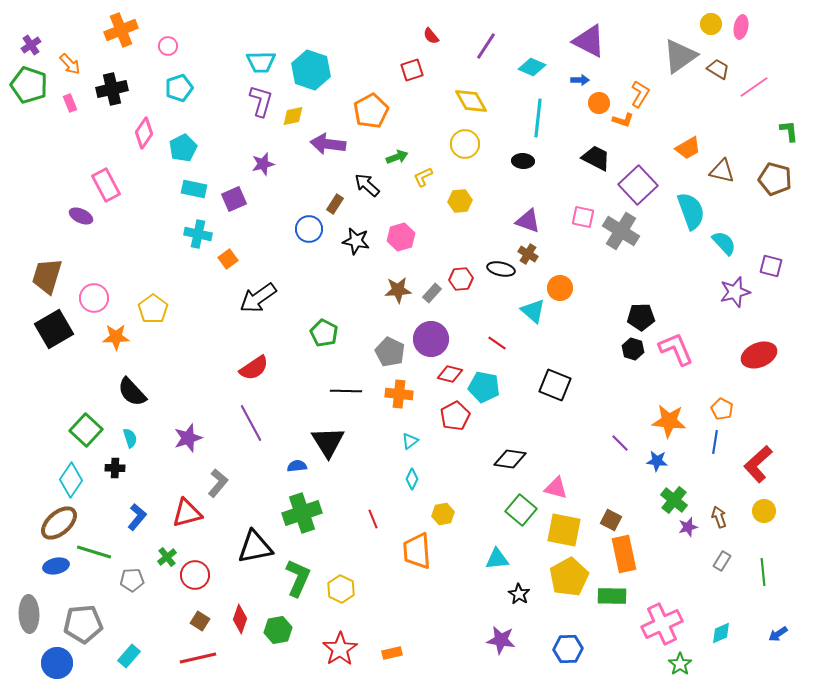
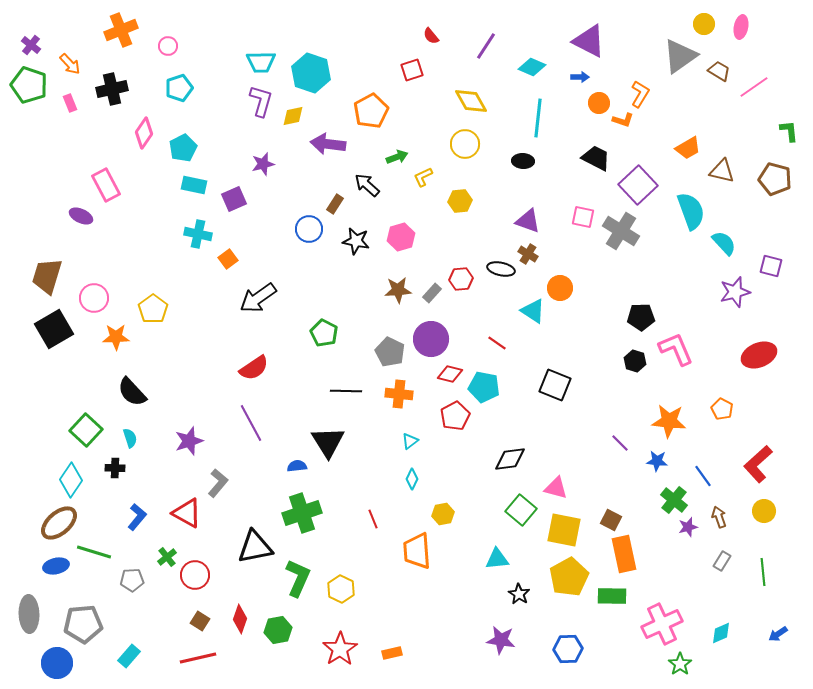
yellow circle at (711, 24): moved 7 px left
purple cross at (31, 45): rotated 18 degrees counterclockwise
brown trapezoid at (718, 69): moved 1 px right, 2 px down
cyan hexagon at (311, 70): moved 3 px down
blue arrow at (580, 80): moved 3 px up
cyan rectangle at (194, 189): moved 4 px up
cyan triangle at (533, 311): rotated 8 degrees counterclockwise
black hexagon at (633, 349): moved 2 px right, 12 px down
purple star at (188, 438): moved 1 px right, 3 px down
blue line at (715, 442): moved 12 px left, 34 px down; rotated 45 degrees counterclockwise
black diamond at (510, 459): rotated 16 degrees counterclockwise
red triangle at (187, 513): rotated 44 degrees clockwise
